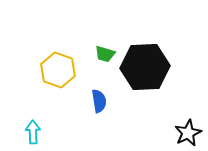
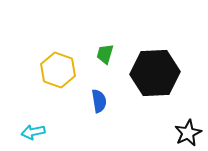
green trapezoid: rotated 90 degrees clockwise
black hexagon: moved 10 px right, 6 px down
cyan arrow: rotated 100 degrees counterclockwise
